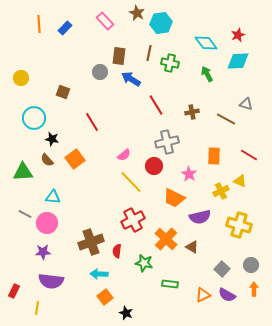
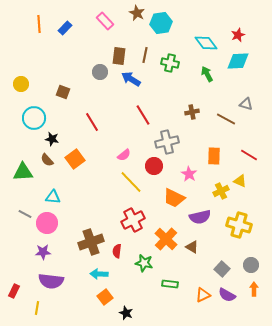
brown line at (149, 53): moved 4 px left, 2 px down
yellow circle at (21, 78): moved 6 px down
red line at (156, 105): moved 13 px left, 10 px down
